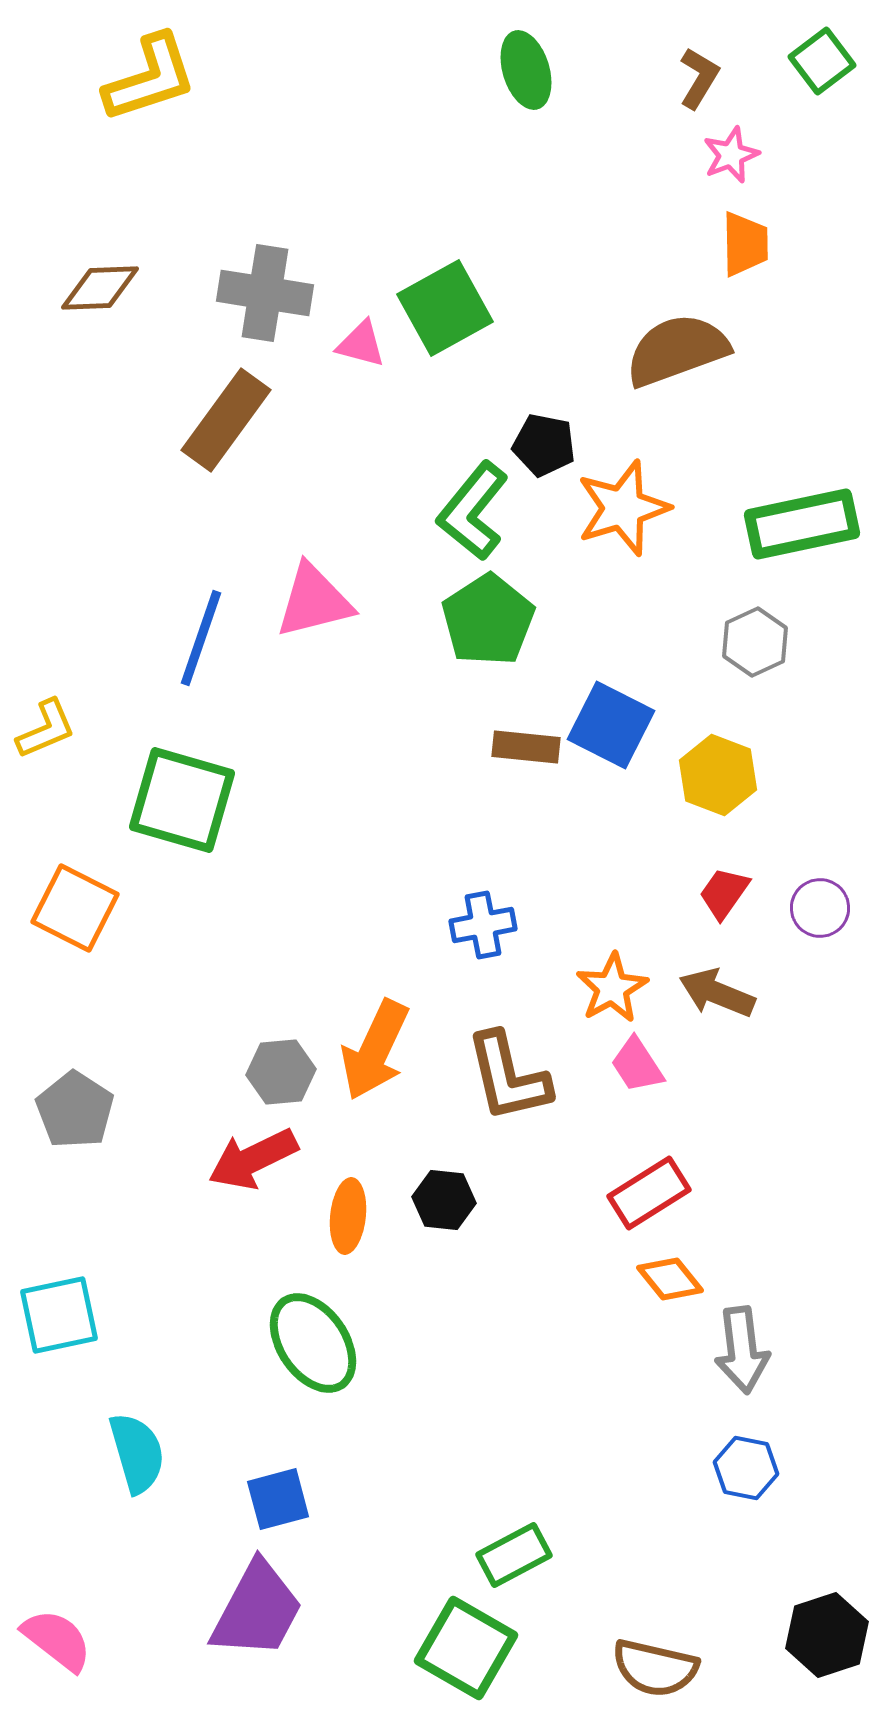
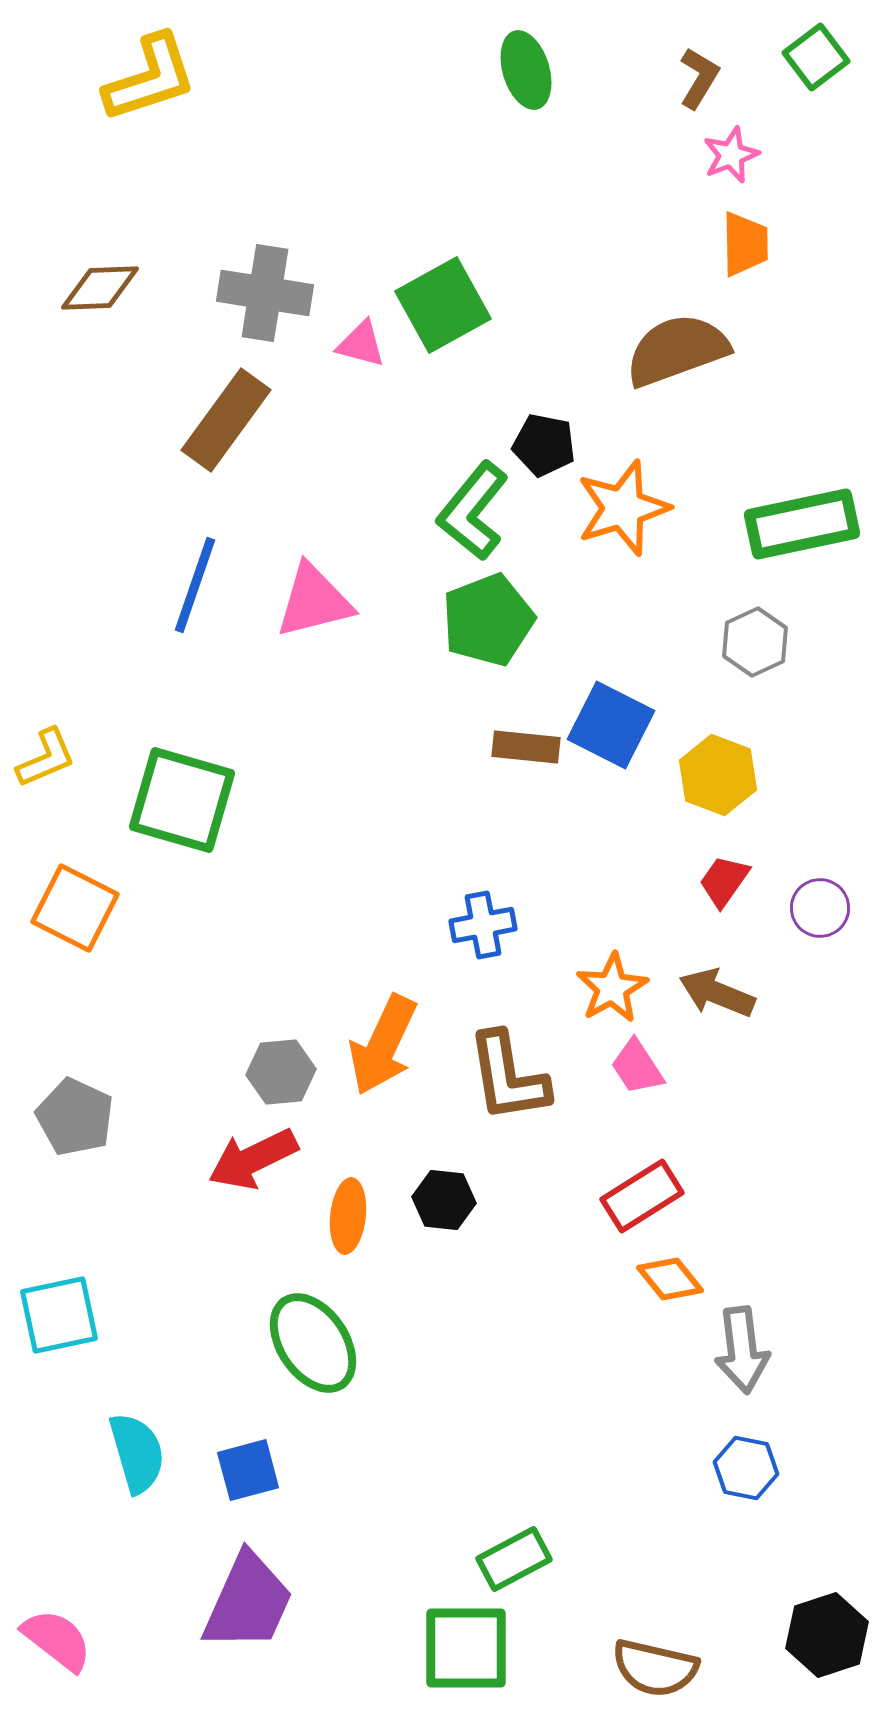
green square at (822, 61): moved 6 px left, 4 px up
green square at (445, 308): moved 2 px left, 3 px up
green pentagon at (488, 620): rotated 12 degrees clockwise
blue line at (201, 638): moved 6 px left, 53 px up
yellow L-shape at (46, 729): moved 29 px down
red trapezoid at (724, 893): moved 12 px up
orange arrow at (375, 1050): moved 8 px right, 5 px up
pink trapezoid at (637, 1065): moved 2 px down
brown L-shape at (508, 1077): rotated 4 degrees clockwise
gray pentagon at (75, 1110): moved 7 px down; rotated 8 degrees counterclockwise
red rectangle at (649, 1193): moved 7 px left, 3 px down
blue square at (278, 1499): moved 30 px left, 29 px up
green rectangle at (514, 1555): moved 4 px down
purple trapezoid at (257, 1610): moved 9 px left, 8 px up; rotated 4 degrees counterclockwise
green square at (466, 1648): rotated 30 degrees counterclockwise
